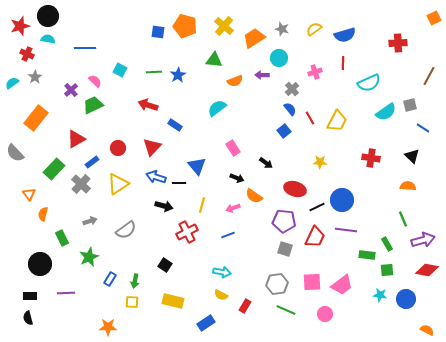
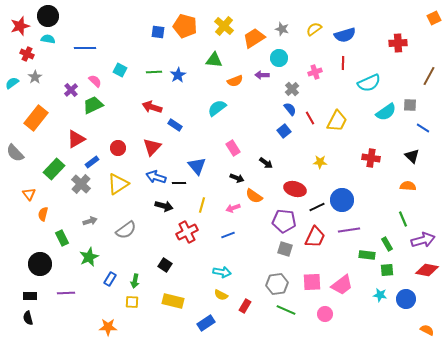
red arrow at (148, 105): moved 4 px right, 2 px down
gray square at (410, 105): rotated 16 degrees clockwise
purple line at (346, 230): moved 3 px right; rotated 15 degrees counterclockwise
